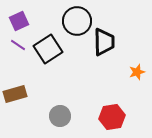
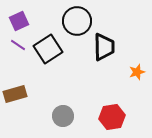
black trapezoid: moved 5 px down
gray circle: moved 3 px right
